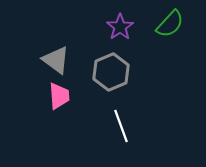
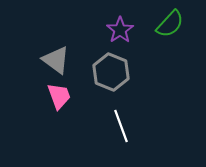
purple star: moved 3 px down
gray hexagon: rotated 15 degrees counterclockwise
pink trapezoid: rotated 16 degrees counterclockwise
